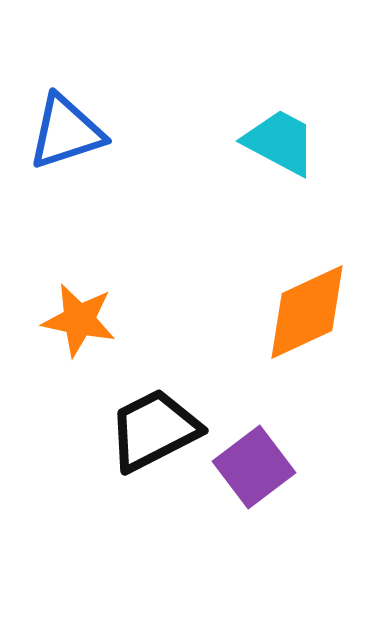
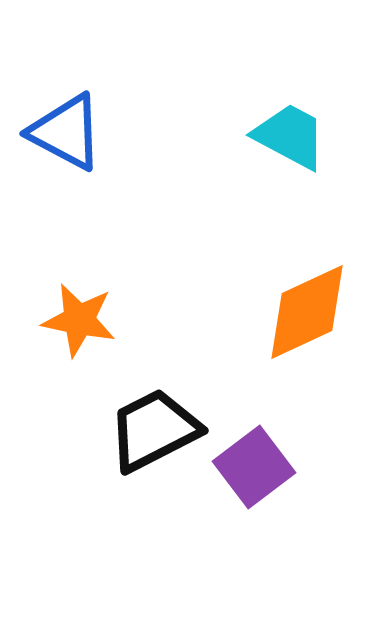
blue triangle: rotated 46 degrees clockwise
cyan trapezoid: moved 10 px right, 6 px up
